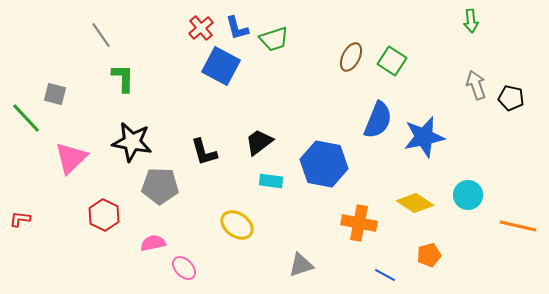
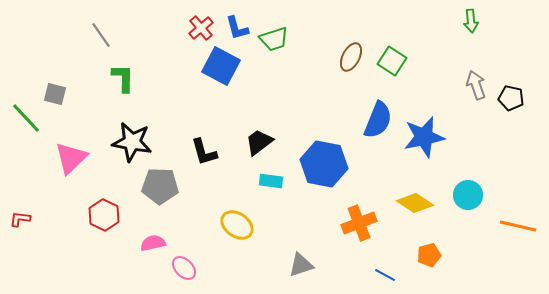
orange cross: rotated 32 degrees counterclockwise
